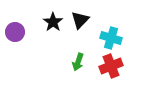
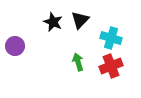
black star: rotated 12 degrees counterclockwise
purple circle: moved 14 px down
green arrow: rotated 144 degrees clockwise
